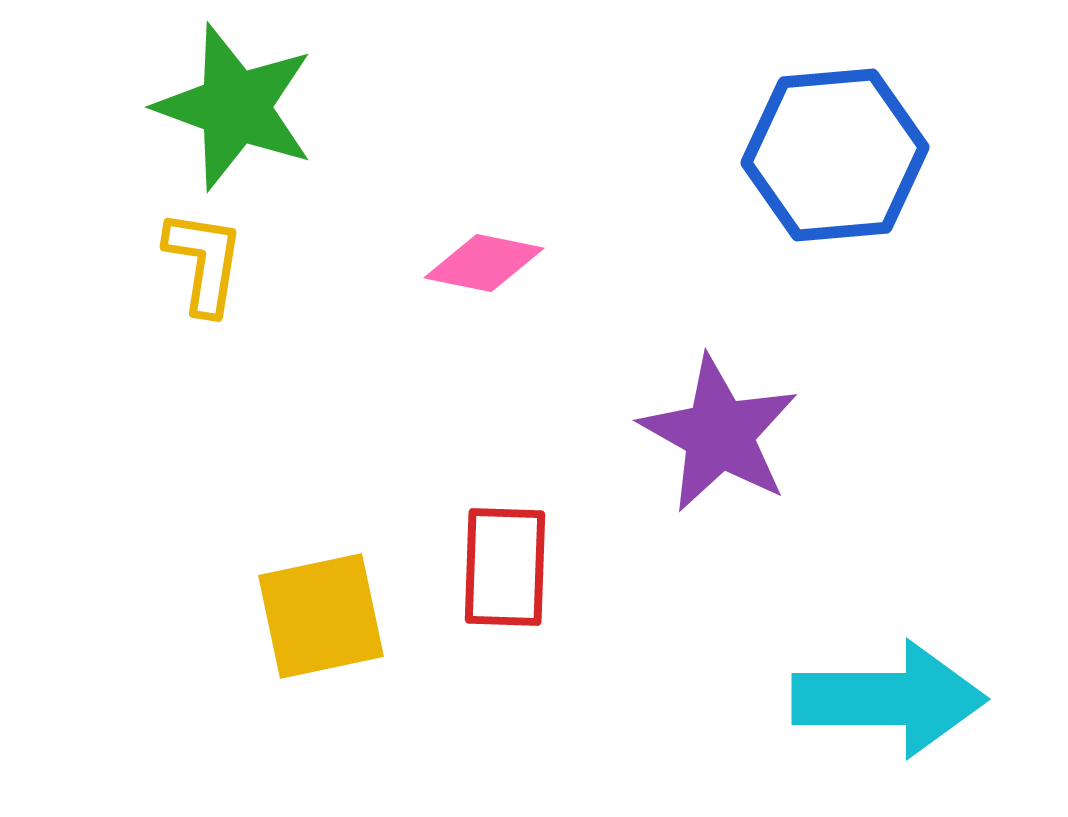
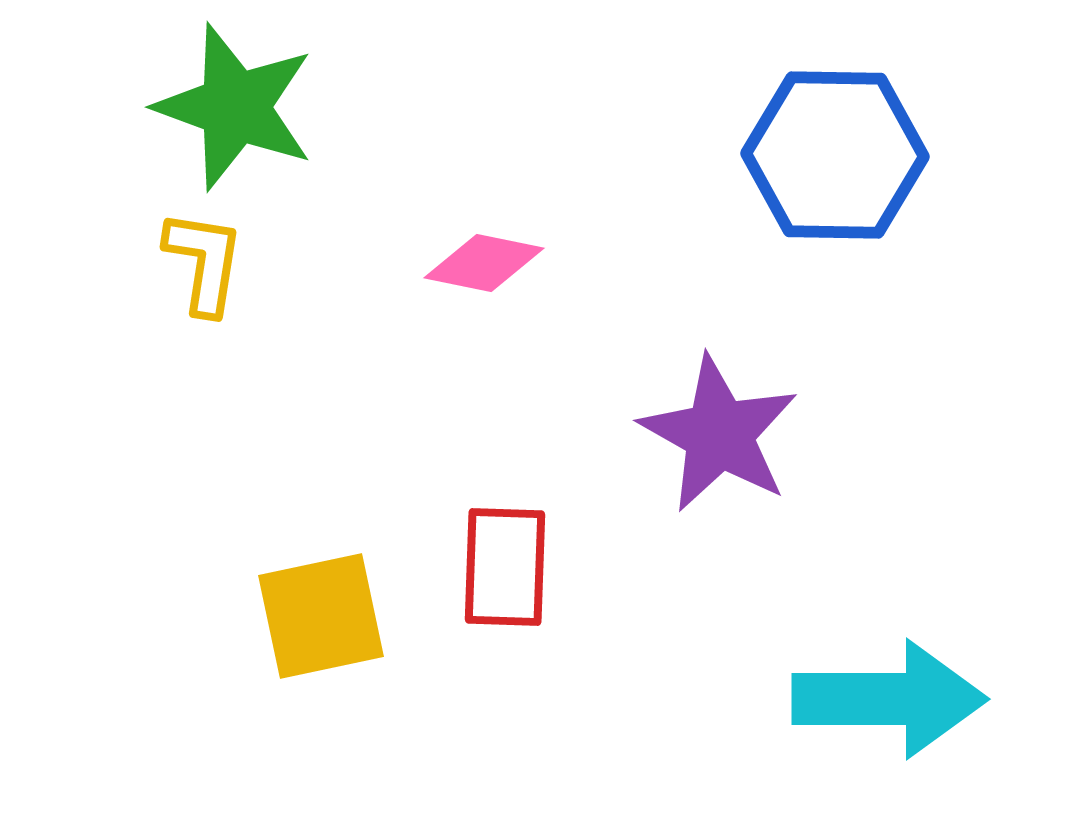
blue hexagon: rotated 6 degrees clockwise
